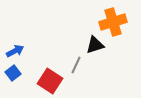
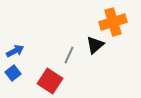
black triangle: rotated 24 degrees counterclockwise
gray line: moved 7 px left, 10 px up
